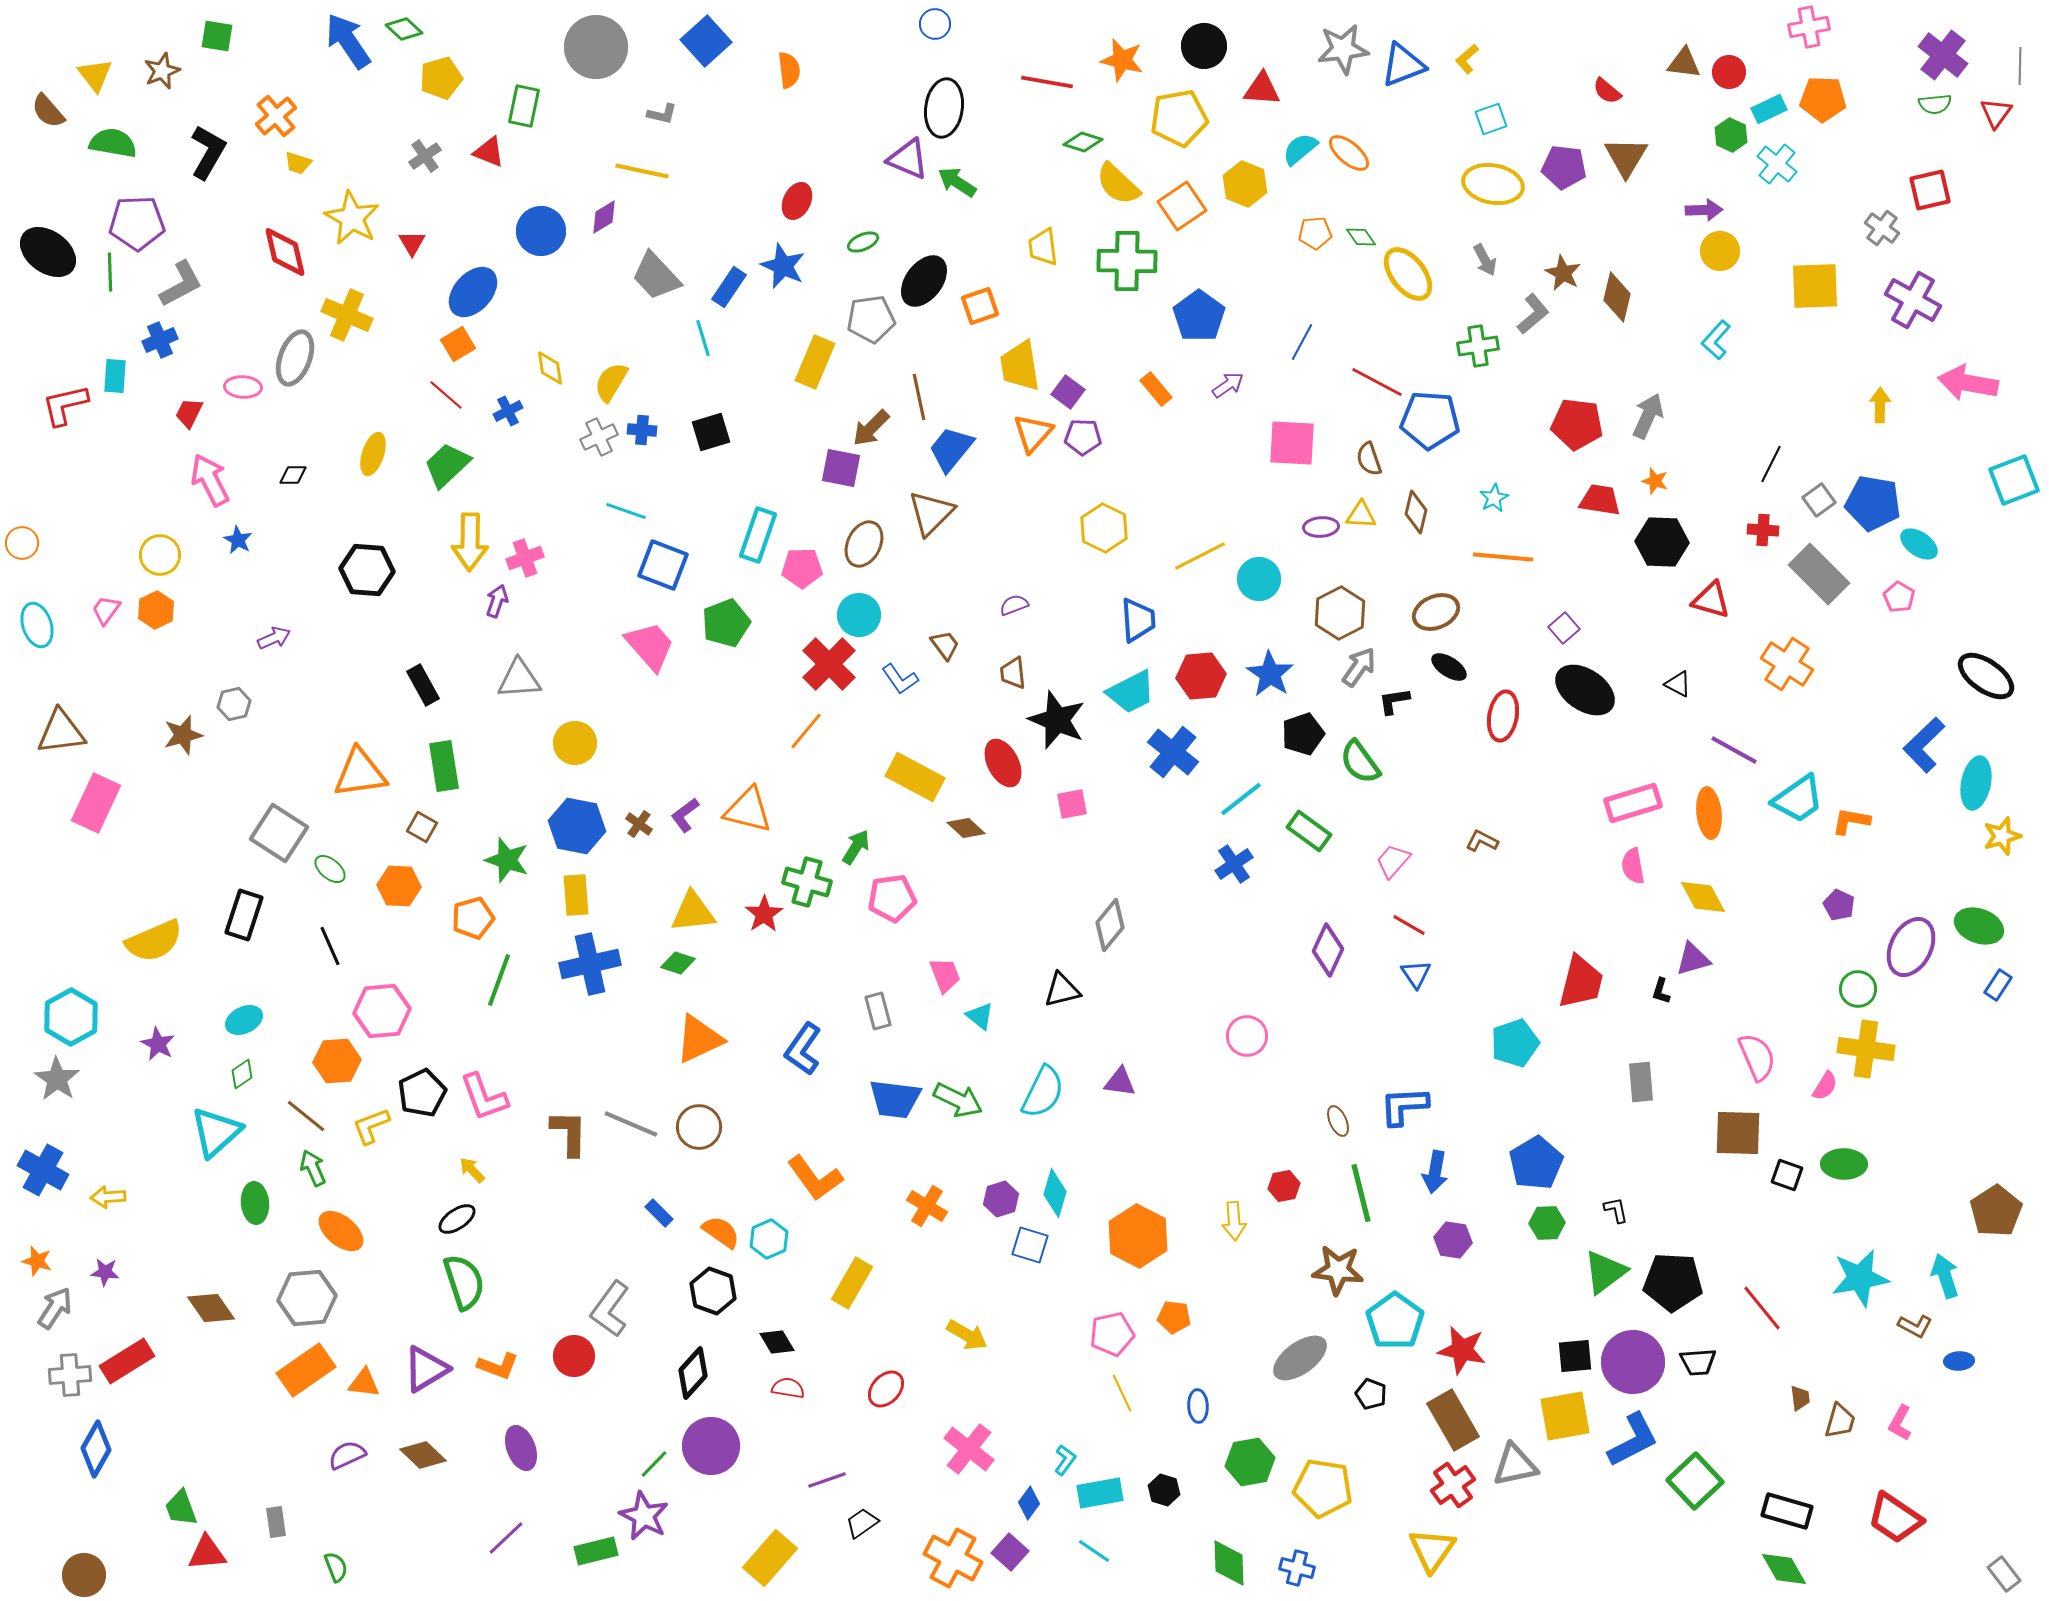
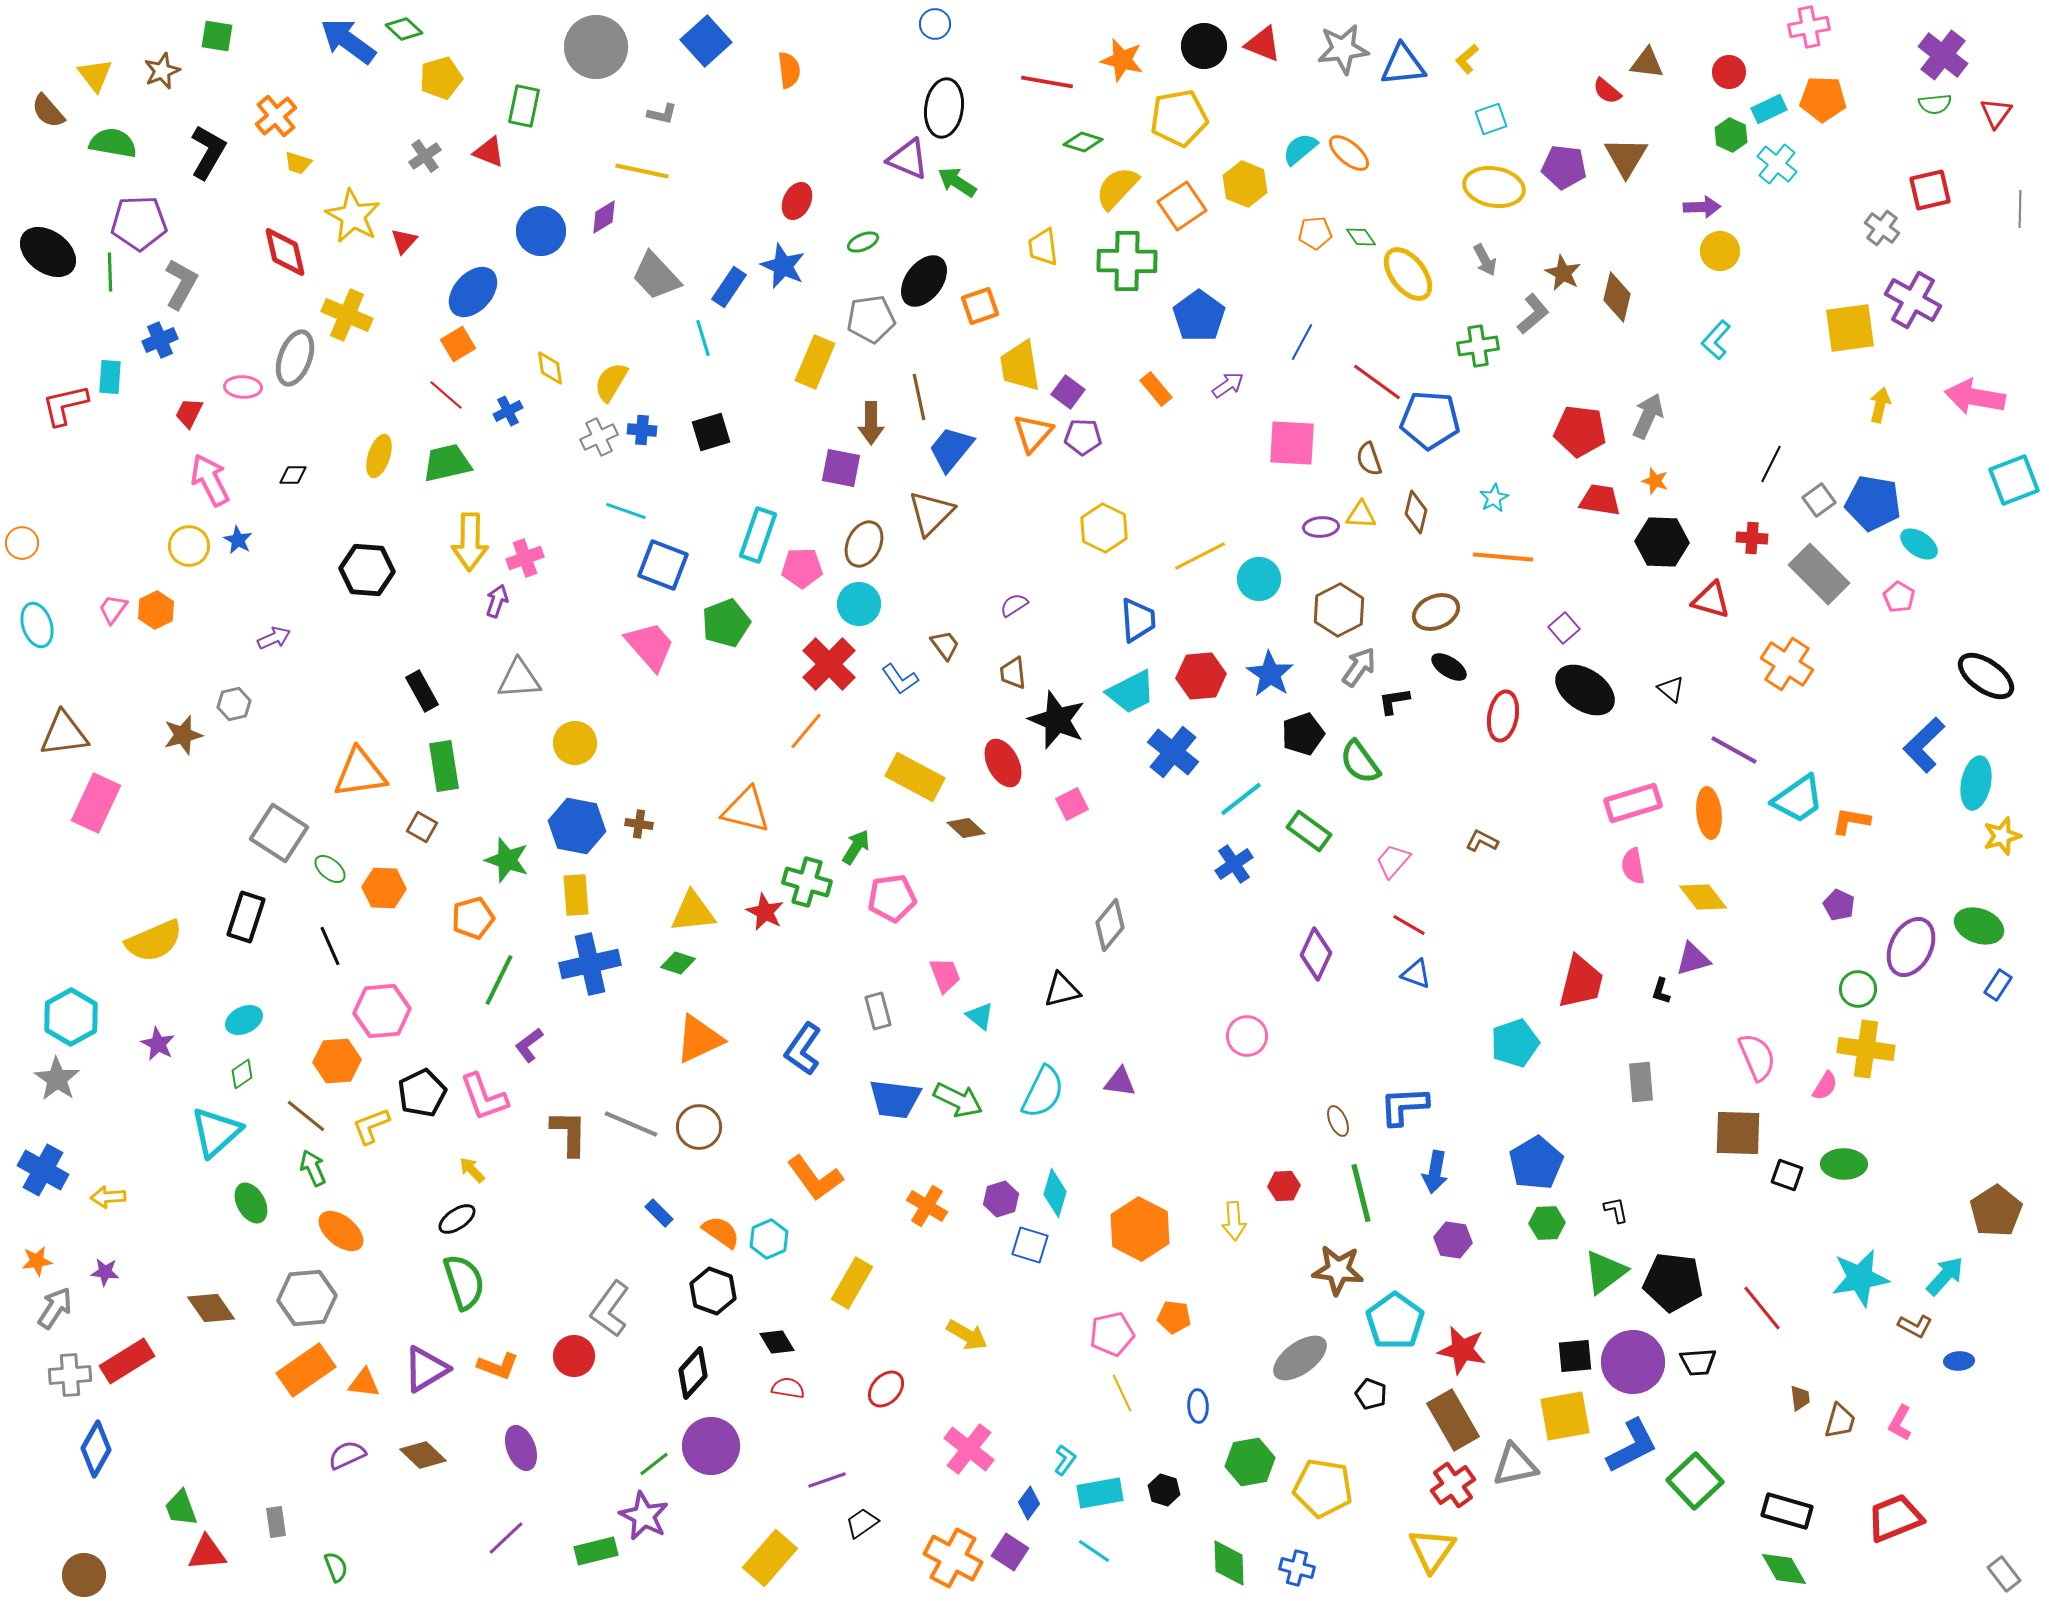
blue arrow at (348, 41): rotated 20 degrees counterclockwise
brown triangle at (1684, 63): moved 37 px left
blue triangle at (1403, 65): rotated 15 degrees clockwise
gray line at (2020, 66): moved 143 px down
red triangle at (1262, 89): moved 1 px right, 45 px up; rotated 18 degrees clockwise
yellow semicircle at (1118, 184): moved 1 px left, 4 px down; rotated 90 degrees clockwise
yellow ellipse at (1493, 184): moved 1 px right, 3 px down
purple arrow at (1704, 210): moved 2 px left, 3 px up
yellow star at (352, 218): moved 1 px right, 2 px up
purple pentagon at (137, 223): moved 2 px right
red triangle at (412, 243): moved 8 px left, 2 px up; rotated 12 degrees clockwise
gray L-shape at (181, 284): rotated 33 degrees counterclockwise
yellow square at (1815, 286): moved 35 px right, 42 px down; rotated 6 degrees counterclockwise
cyan rectangle at (115, 376): moved 5 px left, 1 px down
red line at (1377, 382): rotated 8 degrees clockwise
pink arrow at (1968, 383): moved 7 px right, 14 px down
yellow arrow at (1880, 405): rotated 12 degrees clockwise
red pentagon at (1577, 424): moved 3 px right, 7 px down
brown arrow at (871, 428): moved 5 px up; rotated 45 degrees counterclockwise
yellow ellipse at (373, 454): moved 6 px right, 2 px down
green trapezoid at (447, 465): moved 2 px up; rotated 30 degrees clockwise
red cross at (1763, 530): moved 11 px left, 8 px down
yellow circle at (160, 555): moved 29 px right, 9 px up
purple semicircle at (1014, 605): rotated 12 degrees counterclockwise
pink trapezoid at (106, 610): moved 7 px right, 1 px up
brown hexagon at (1340, 613): moved 1 px left, 3 px up
cyan circle at (859, 615): moved 11 px up
black triangle at (1678, 684): moved 7 px left, 5 px down; rotated 12 degrees clockwise
black rectangle at (423, 685): moved 1 px left, 6 px down
brown triangle at (61, 732): moved 3 px right, 2 px down
pink square at (1072, 804): rotated 16 degrees counterclockwise
orange triangle at (748, 810): moved 2 px left
purple L-shape at (685, 815): moved 156 px left, 230 px down
brown cross at (639, 824): rotated 28 degrees counterclockwise
orange hexagon at (399, 886): moved 15 px left, 2 px down
yellow diamond at (1703, 897): rotated 9 degrees counterclockwise
red star at (764, 914): moved 1 px right, 2 px up; rotated 12 degrees counterclockwise
black rectangle at (244, 915): moved 2 px right, 2 px down
purple diamond at (1328, 950): moved 12 px left, 4 px down
blue triangle at (1416, 974): rotated 36 degrees counterclockwise
green line at (499, 980): rotated 6 degrees clockwise
red hexagon at (1284, 1186): rotated 8 degrees clockwise
green ellipse at (255, 1203): moved 4 px left; rotated 24 degrees counterclockwise
orange hexagon at (1138, 1236): moved 2 px right, 7 px up
orange star at (37, 1261): rotated 24 degrees counterclockwise
cyan arrow at (1945, 1276): rotated 60 degrees clockwise
black pentagon at (1673, 1282): rotated 4 degrees clockwise
blue L-shape at (1633, 1440): moved 1 px left, 6 px down
green line at (654, 1464): rotated 8 degrees clockwise
red trapezoid at (1895, 1518): rotated 124 degrees clockwise
purple square at (1010, 1552): rotated 9 degrees counterclockwise
